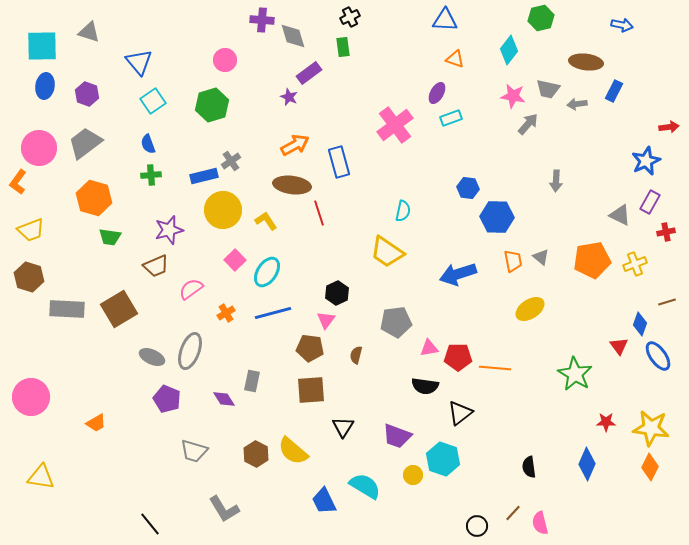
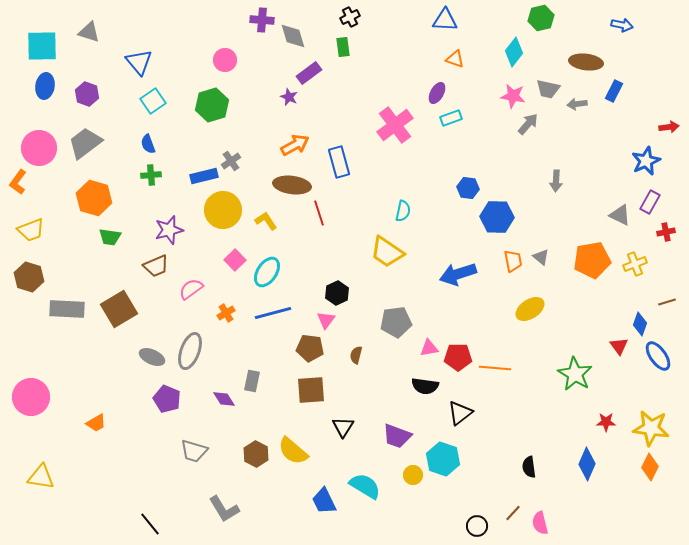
cyan diamond at (509, 50): moved 5 px right, 2 px down
